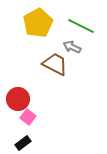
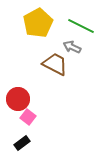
black rectangle: moved 1 px left
